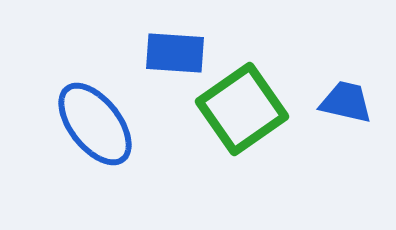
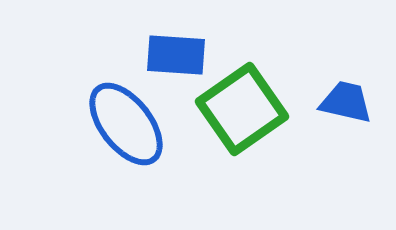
blue rectangle: moved 1 px right, 2 px down
blue ellipse: moved 31 px right
